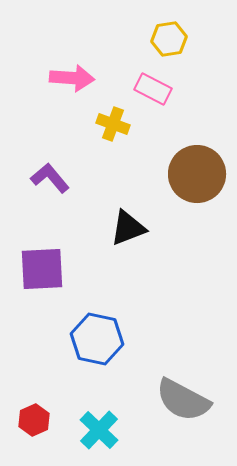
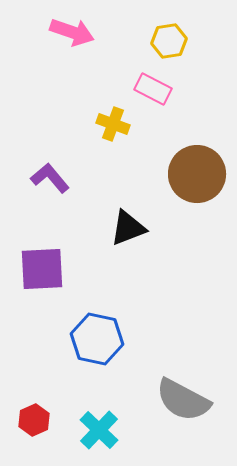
yellow hexagon: moved 2 px down
pink arrow: moved 46 px up; rotated 15 degrees clockwise
